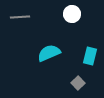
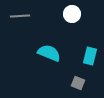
gray line: moved 1 px up
cyan semicircle: rotated 45 degrees clockwise
gray square: rotated 24 degrees counterclockwise
